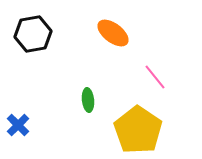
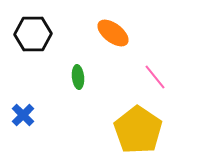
black hexagon: rotated 9 degrees clockwise
green ellipse: moved 10 px left, 23 px up
blue cross: moved 5 px right, 10 px up
